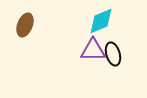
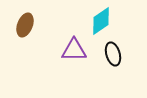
cyan diamond: rotated 12 degrees counterclockwise
purple triangle: moved 19 px left
